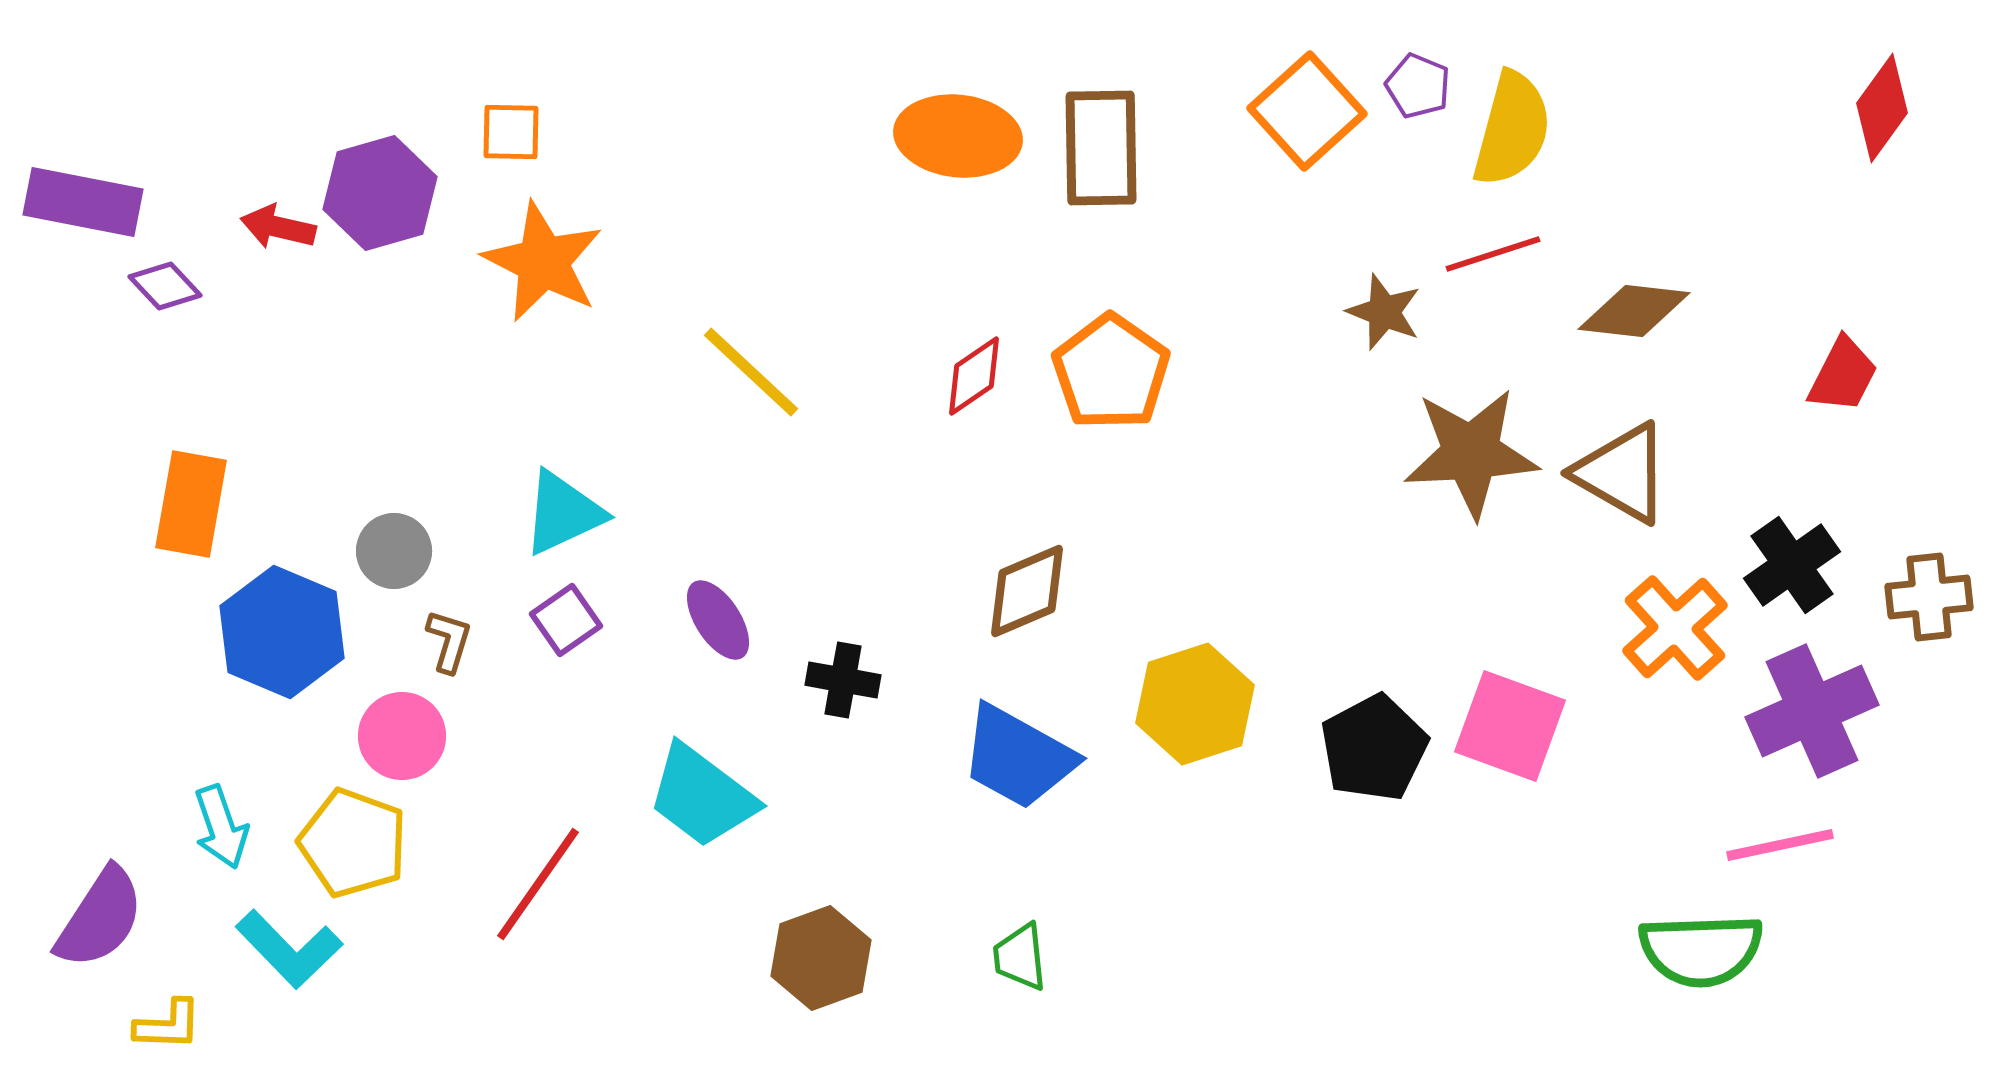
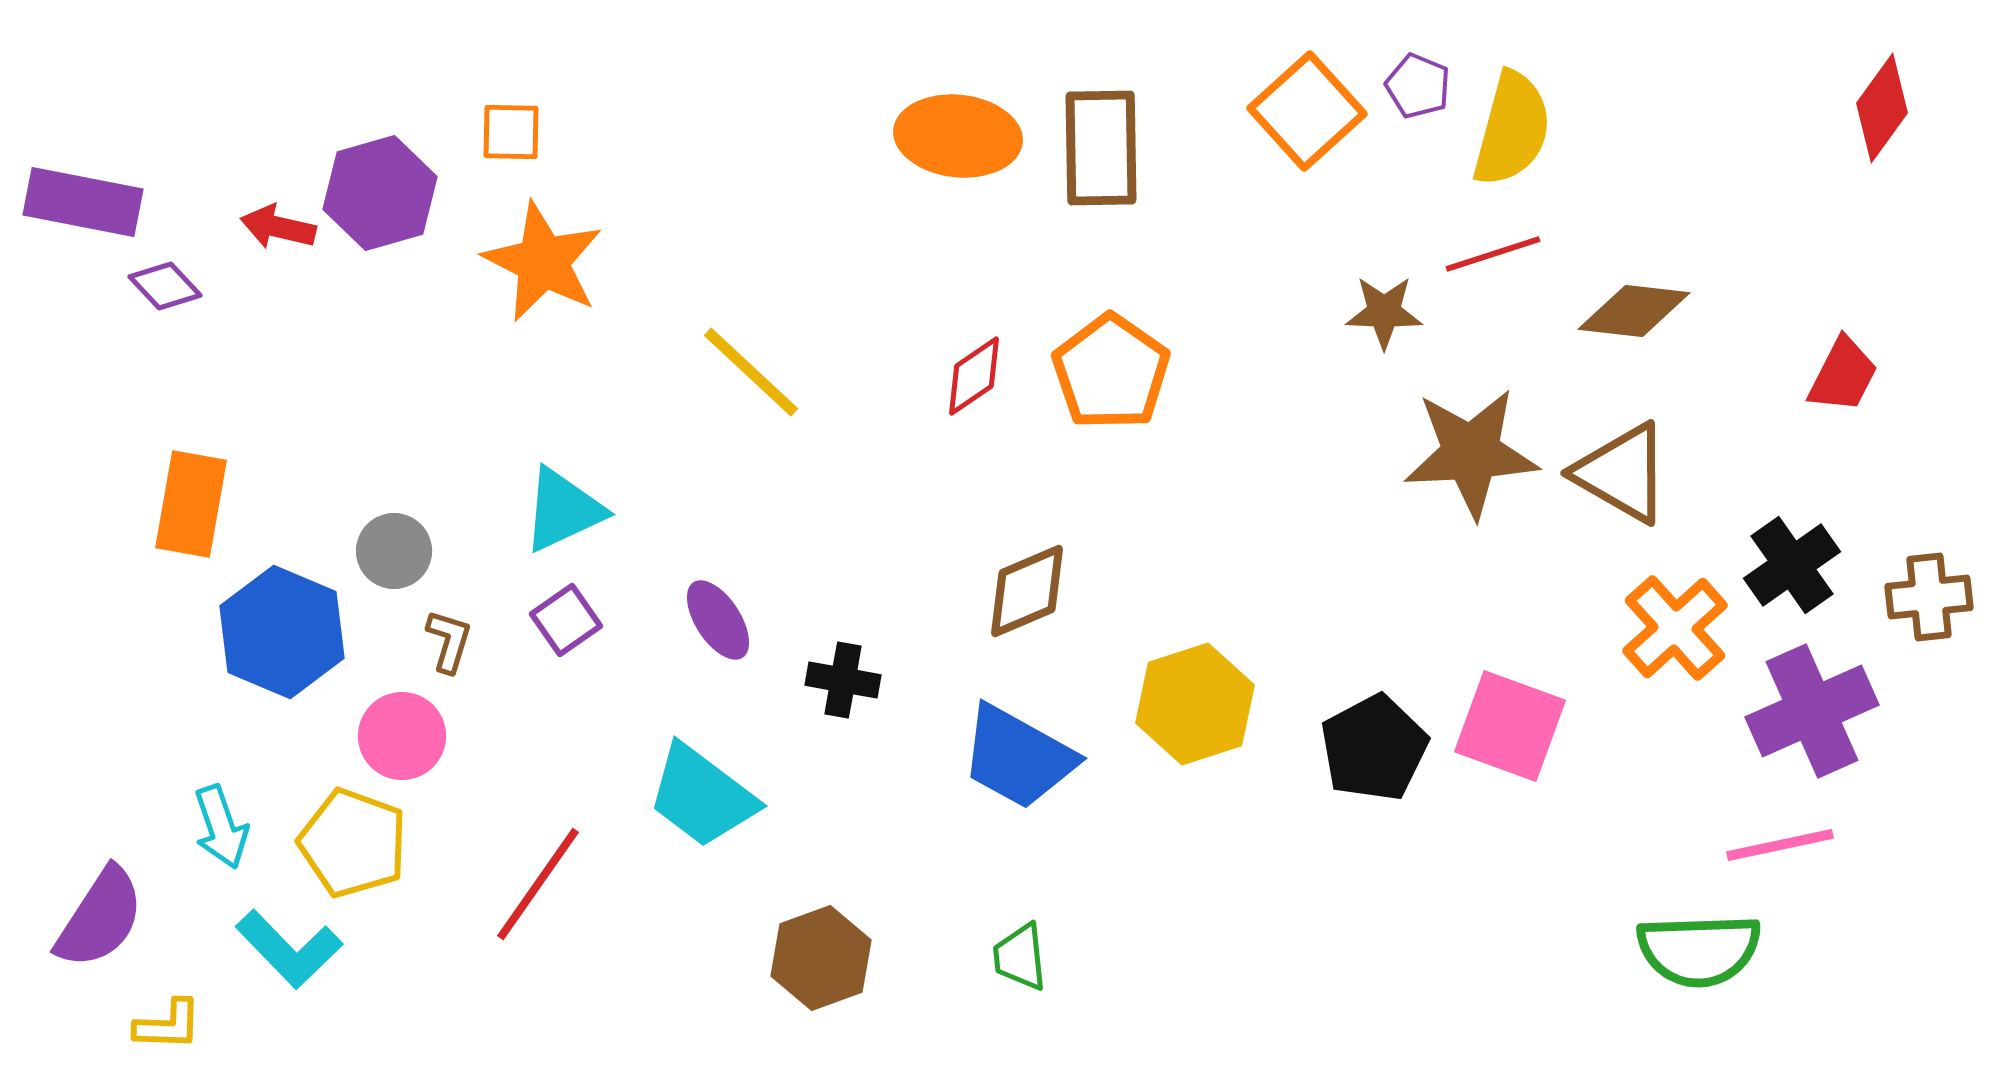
brown star at (1384, 312): rotated 20 degrees counterclockwise
cyan triangle at (563, 513): moved 3 px up
green semicircle at (1701, 950): moved 2 px left
